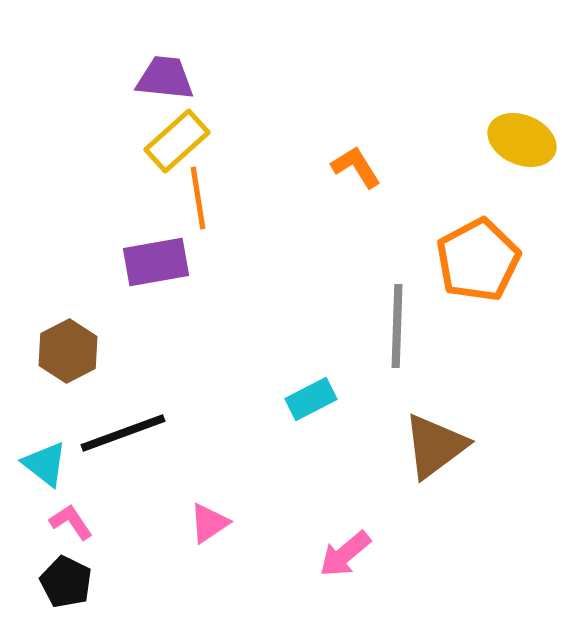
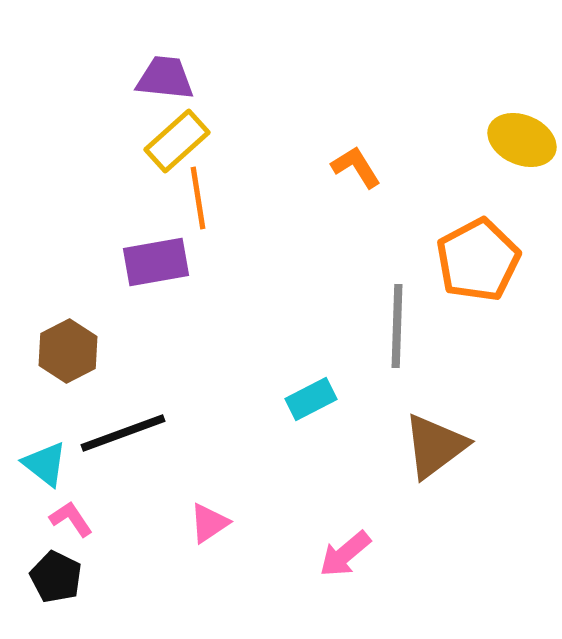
pink L-shape: moved 3 px up
black pentagon: moved 10 px left, 5 px up
